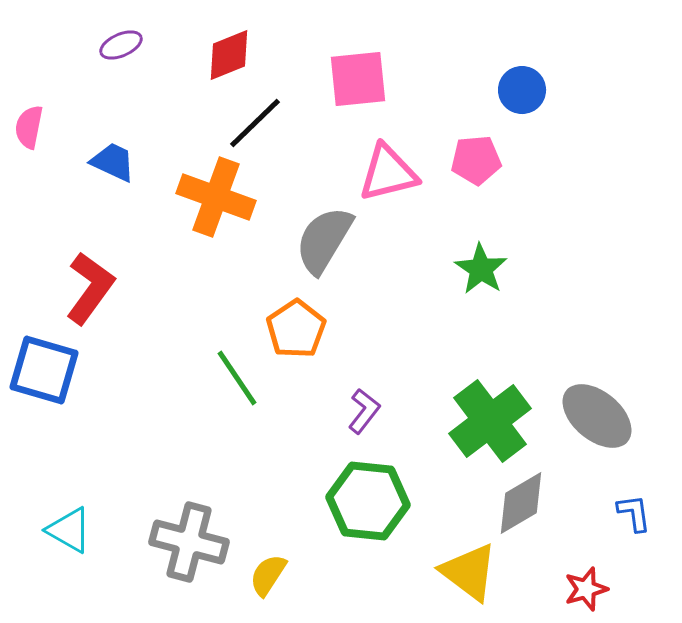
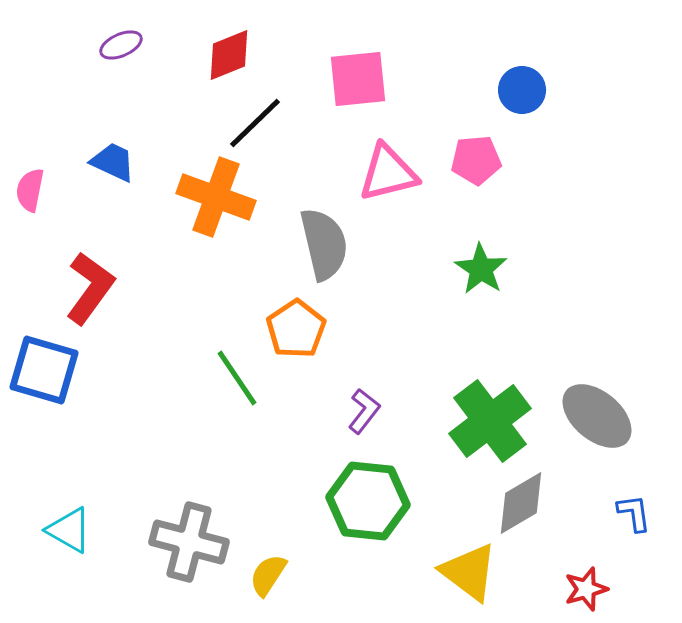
pink semicircle: moved 1 px right, 63 px down
gray semicircle: moved 4 px down; rotated 136 degrees clockwise
